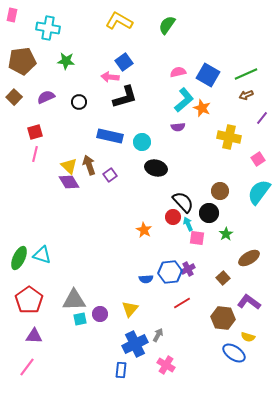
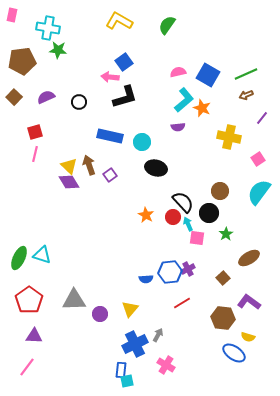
green star at (66, 61): moved 8 px left, 11 px up
orange star at (144, 230): moved 2 px right, 15 px up
cyan square at (80, 319): moved 47 px right, 62 px down
